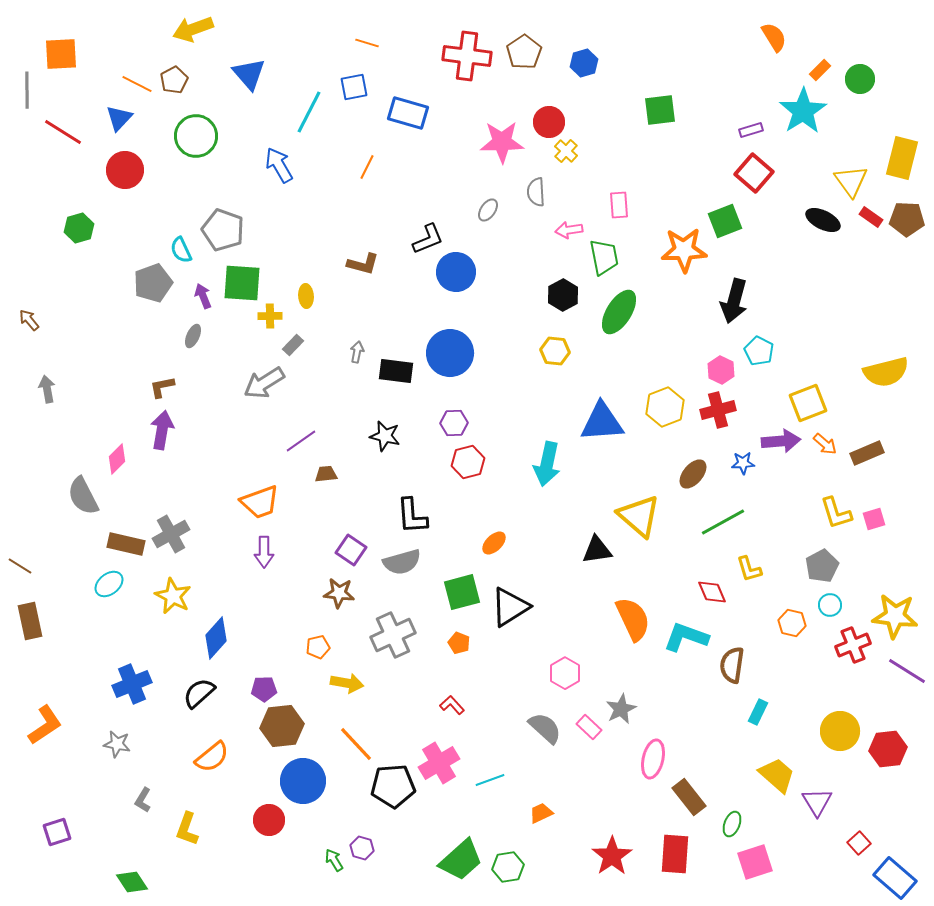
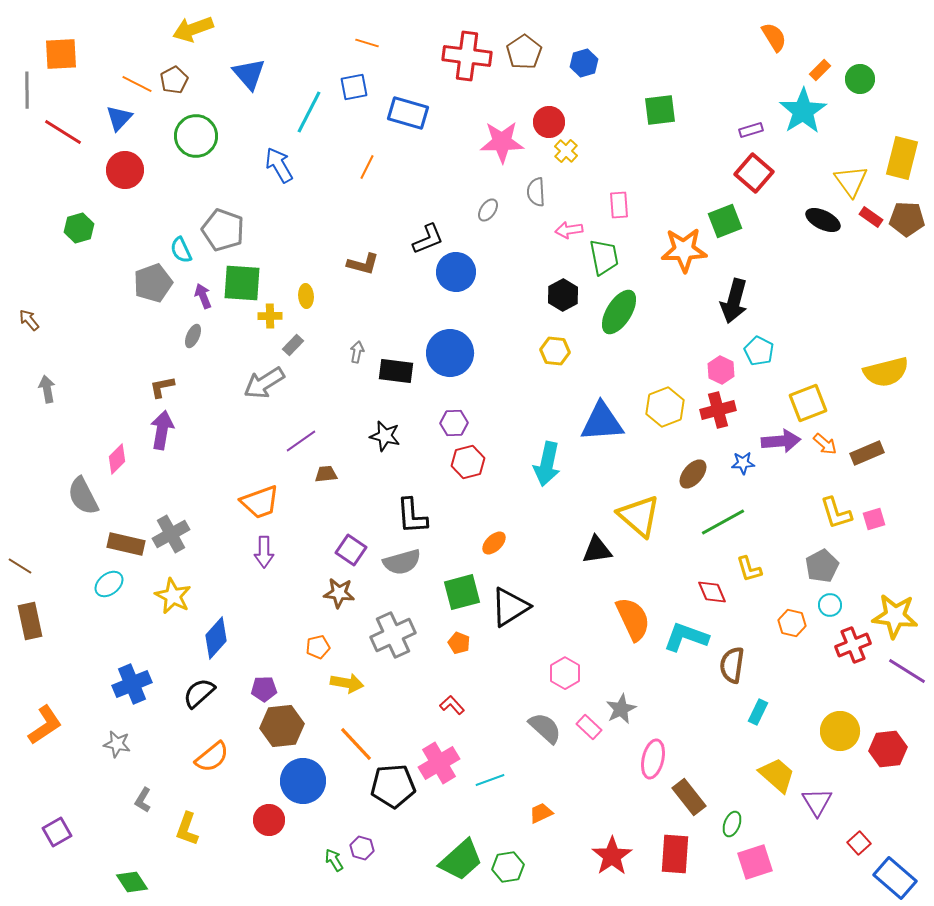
purple square at (57, 832): rotated 12 degrees counterclockwise
